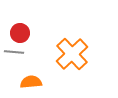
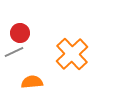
gray line: rotated 30 degrees counterclockwise
orange semicircle: moved 1 px right
